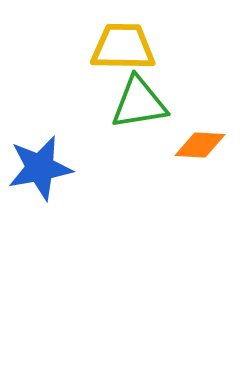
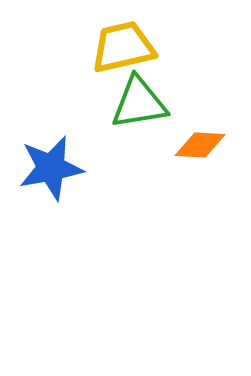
yellow trapezoid: rotated 14 degrees counterclockwise
blue star: moved 11 px right
